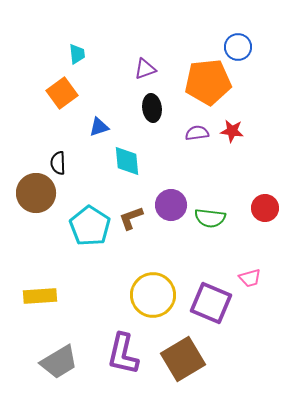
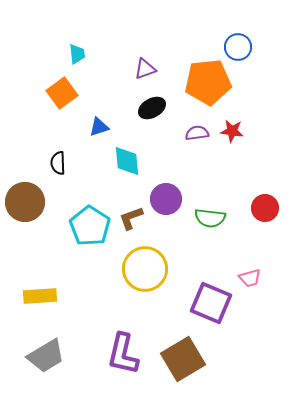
black ellipse: rotated 68 degrees clockwise
brown circle: moved 11 px left, 9 px down
purple circle: moved 5 px left, 6 px up
yellow circle: moved 8 px left, 26 px up
gray trapezoid: moved 13 px left, 6 px up
